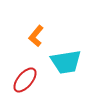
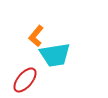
cyan trapezoid: moved 11 px left, 7 px up
